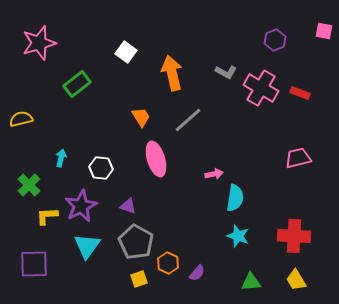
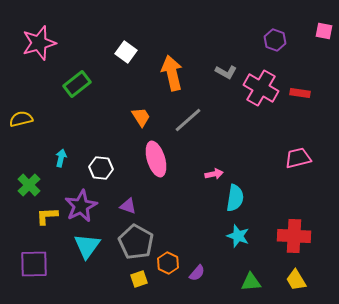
purple hexagon: rotated 20 degrees counterclockwise
red rectangle: rotated 12 degrees counterclockwise
